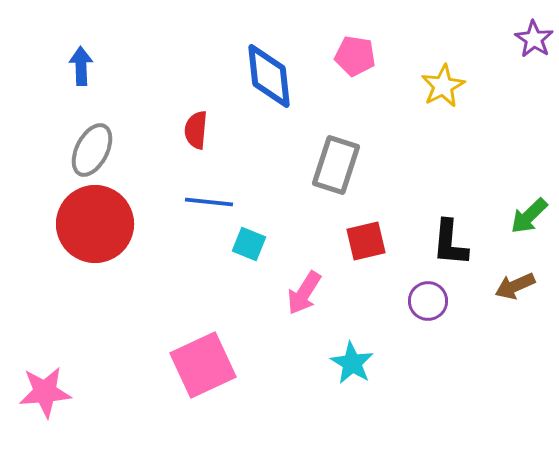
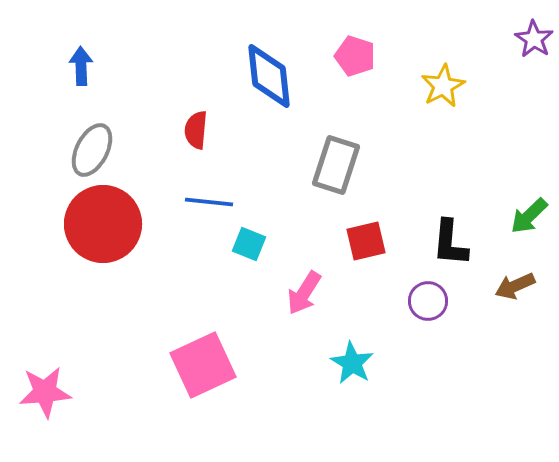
pink pentagon: rotated 9 degrees clockwise
red circle: moved 8 px right
